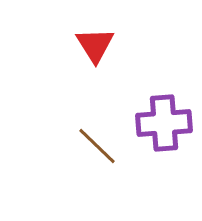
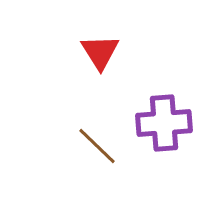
red triangle: moved 5 px right, 7 px down
